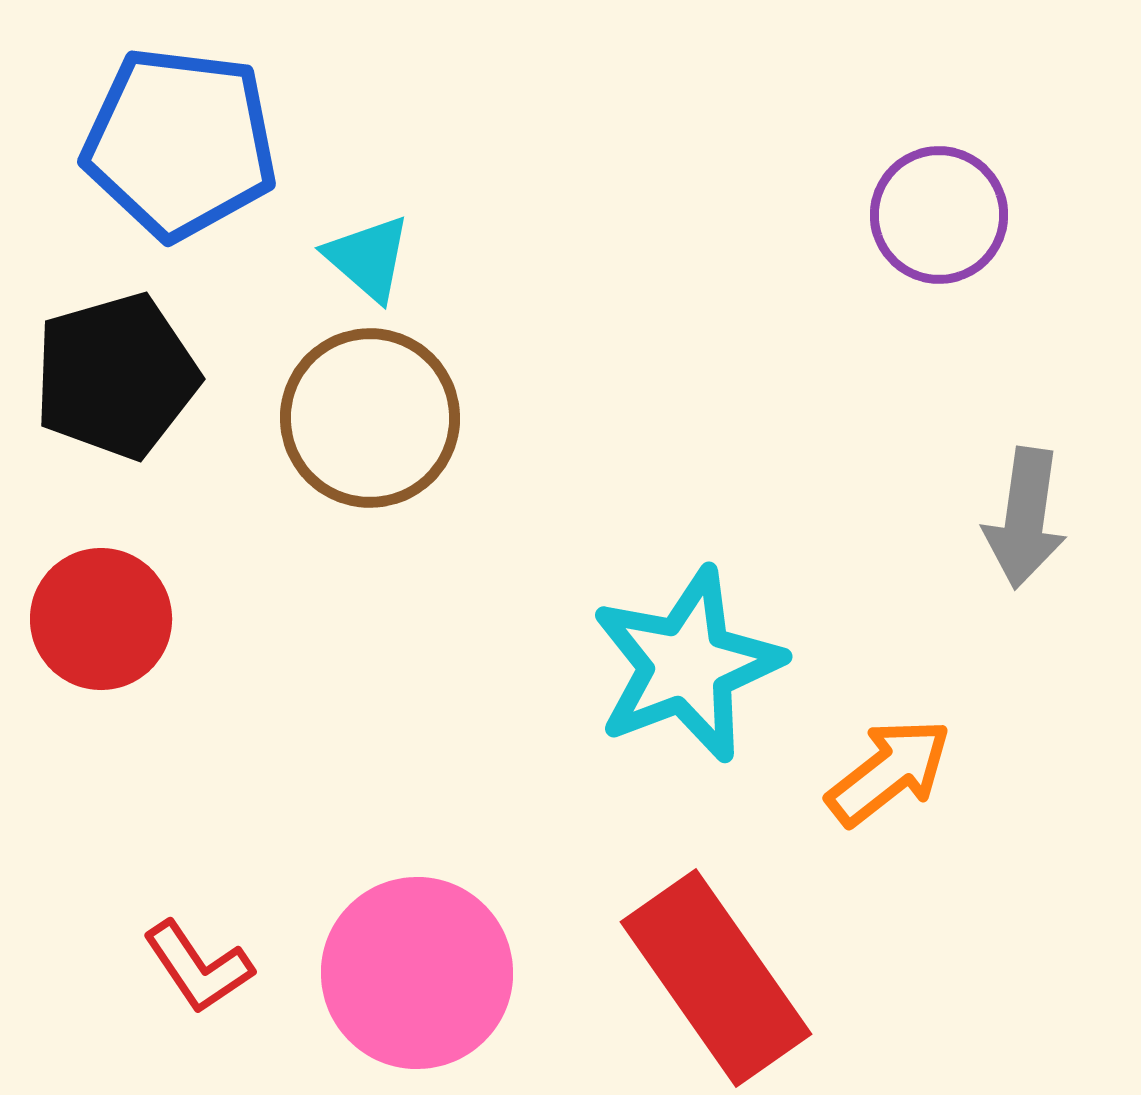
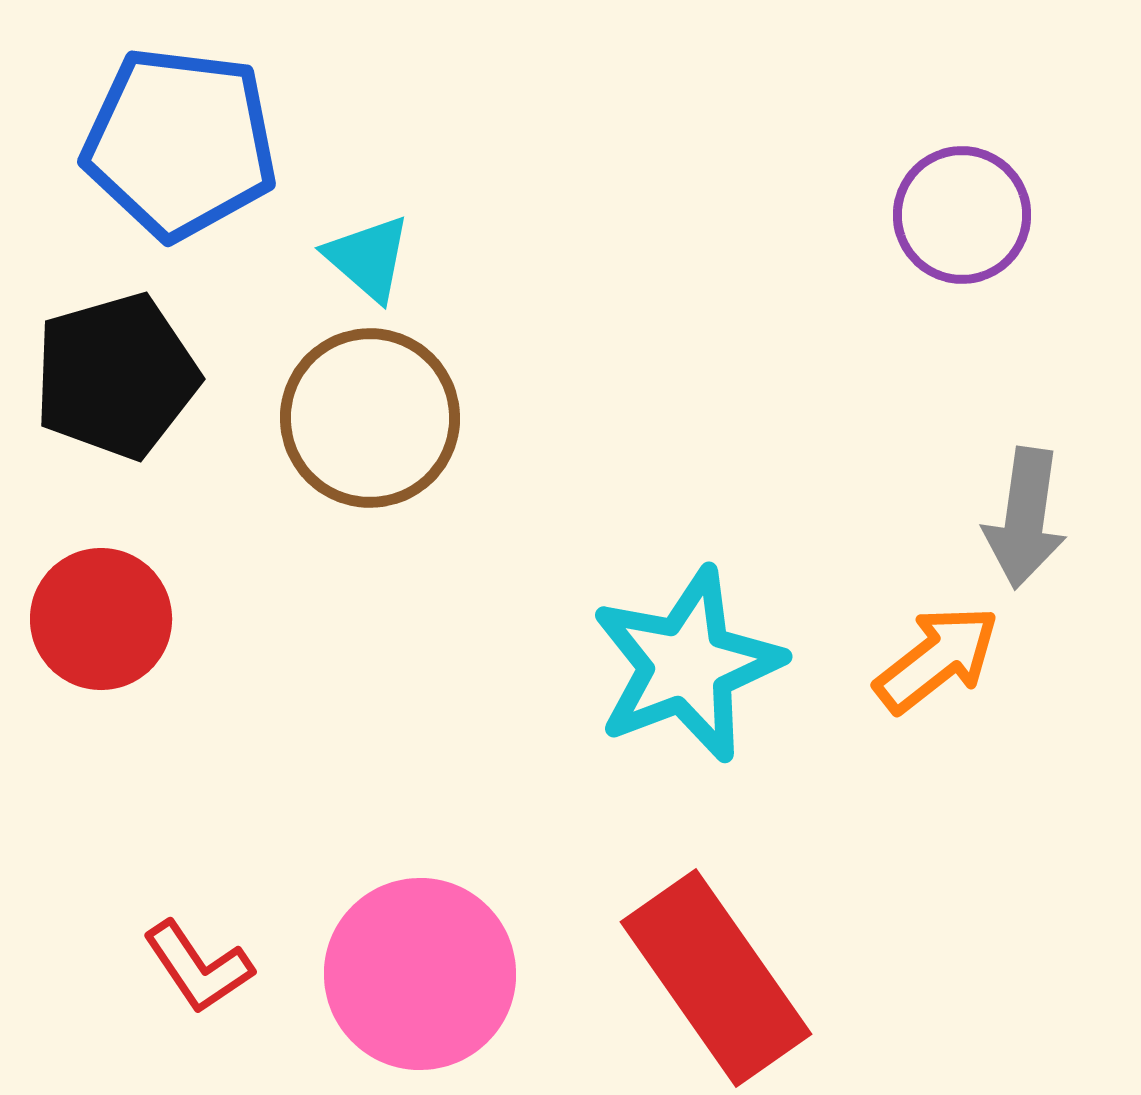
purple circle: moved 23 px right
orange arrow: moved 48 px right, 113 px up
pink circle: moved 3 px right, 1 px down
